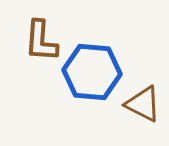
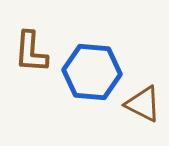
brown L-shape: moved 10 px left, 11 px down
